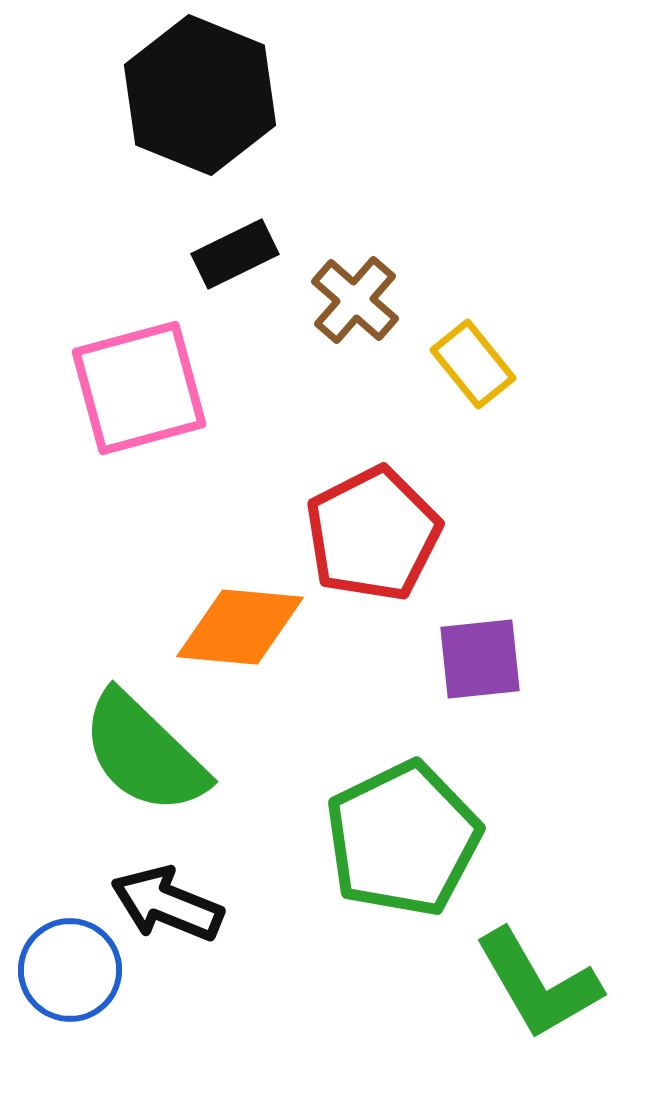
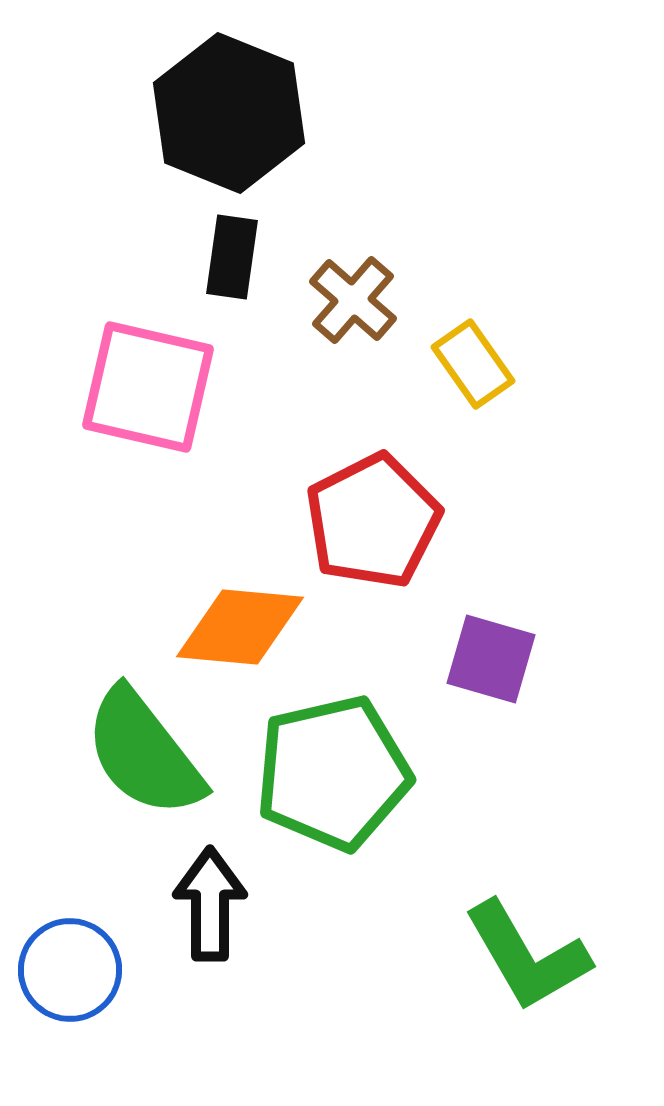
black hexagon: moved 29 px right, 18 px down
black rectangle: moved 3 px left, 3 px down; rotated 56 degrees counterclockwise
brown cross: moved 2 px left
yellow rectangle: rotated 4 degrees clockwise
pink square: moved 9 px right, 1 px up; rotated 28 degrees clockwise
red pentagon: moved 13 px up
purple square: moved 11 px right; rotated 22 degrees clockwise
green semicircle: rotated 8 degrees clockwise
green pentagon: moved 70 px left, 66 px up; rotated 13 degrees clockwise
black arrow: moved 43 px right; rotated 68 degrees clockwise
green L-shape: moved 11 px left, 28 px up
